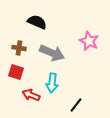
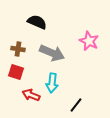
brown cross: moved 1 px left, 1 px down
